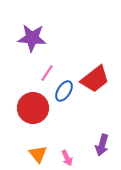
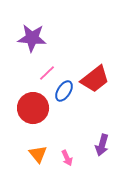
pink line: rotated 12 degrees clockwise
